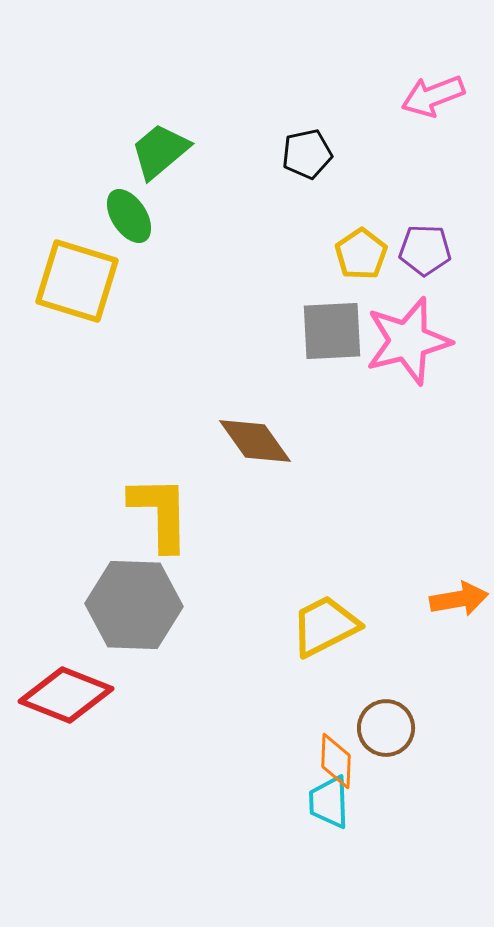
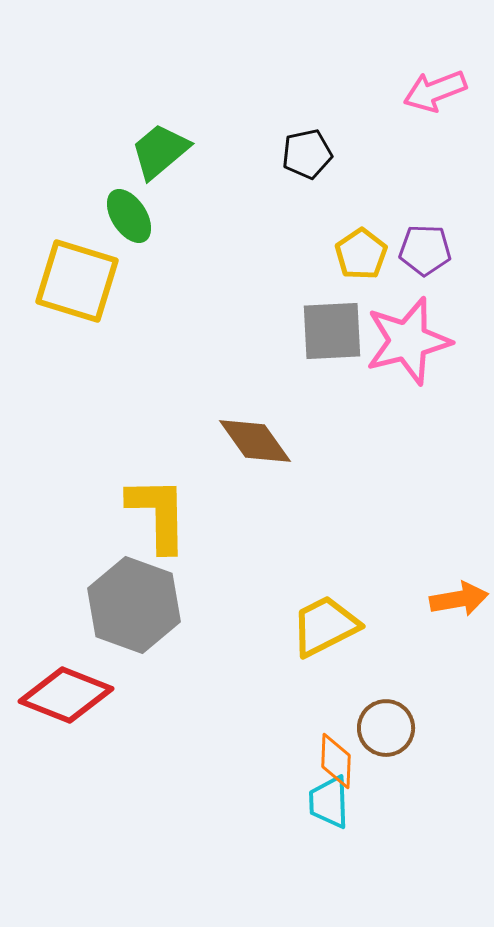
pink arrow: moved 2 px right, 5 px up
yellow L-shape: moved 2 px left, 1 px down
gray hexagon: rotated 18 degrees clockwise
